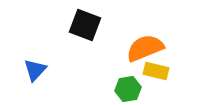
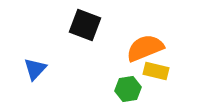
blue triangle: moved 1 px up
